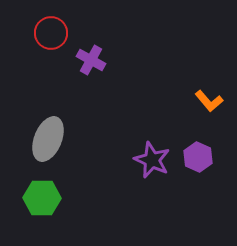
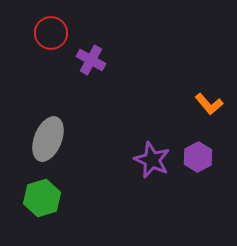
orange L-shape: moved 3 px down
purple hexagon: rotated 8 degrees clockwise
green hexagon: rotated 18 degrees counterclockwise
